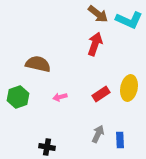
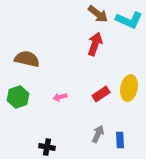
brown semicircle: moved 11 px left, 5 px up
